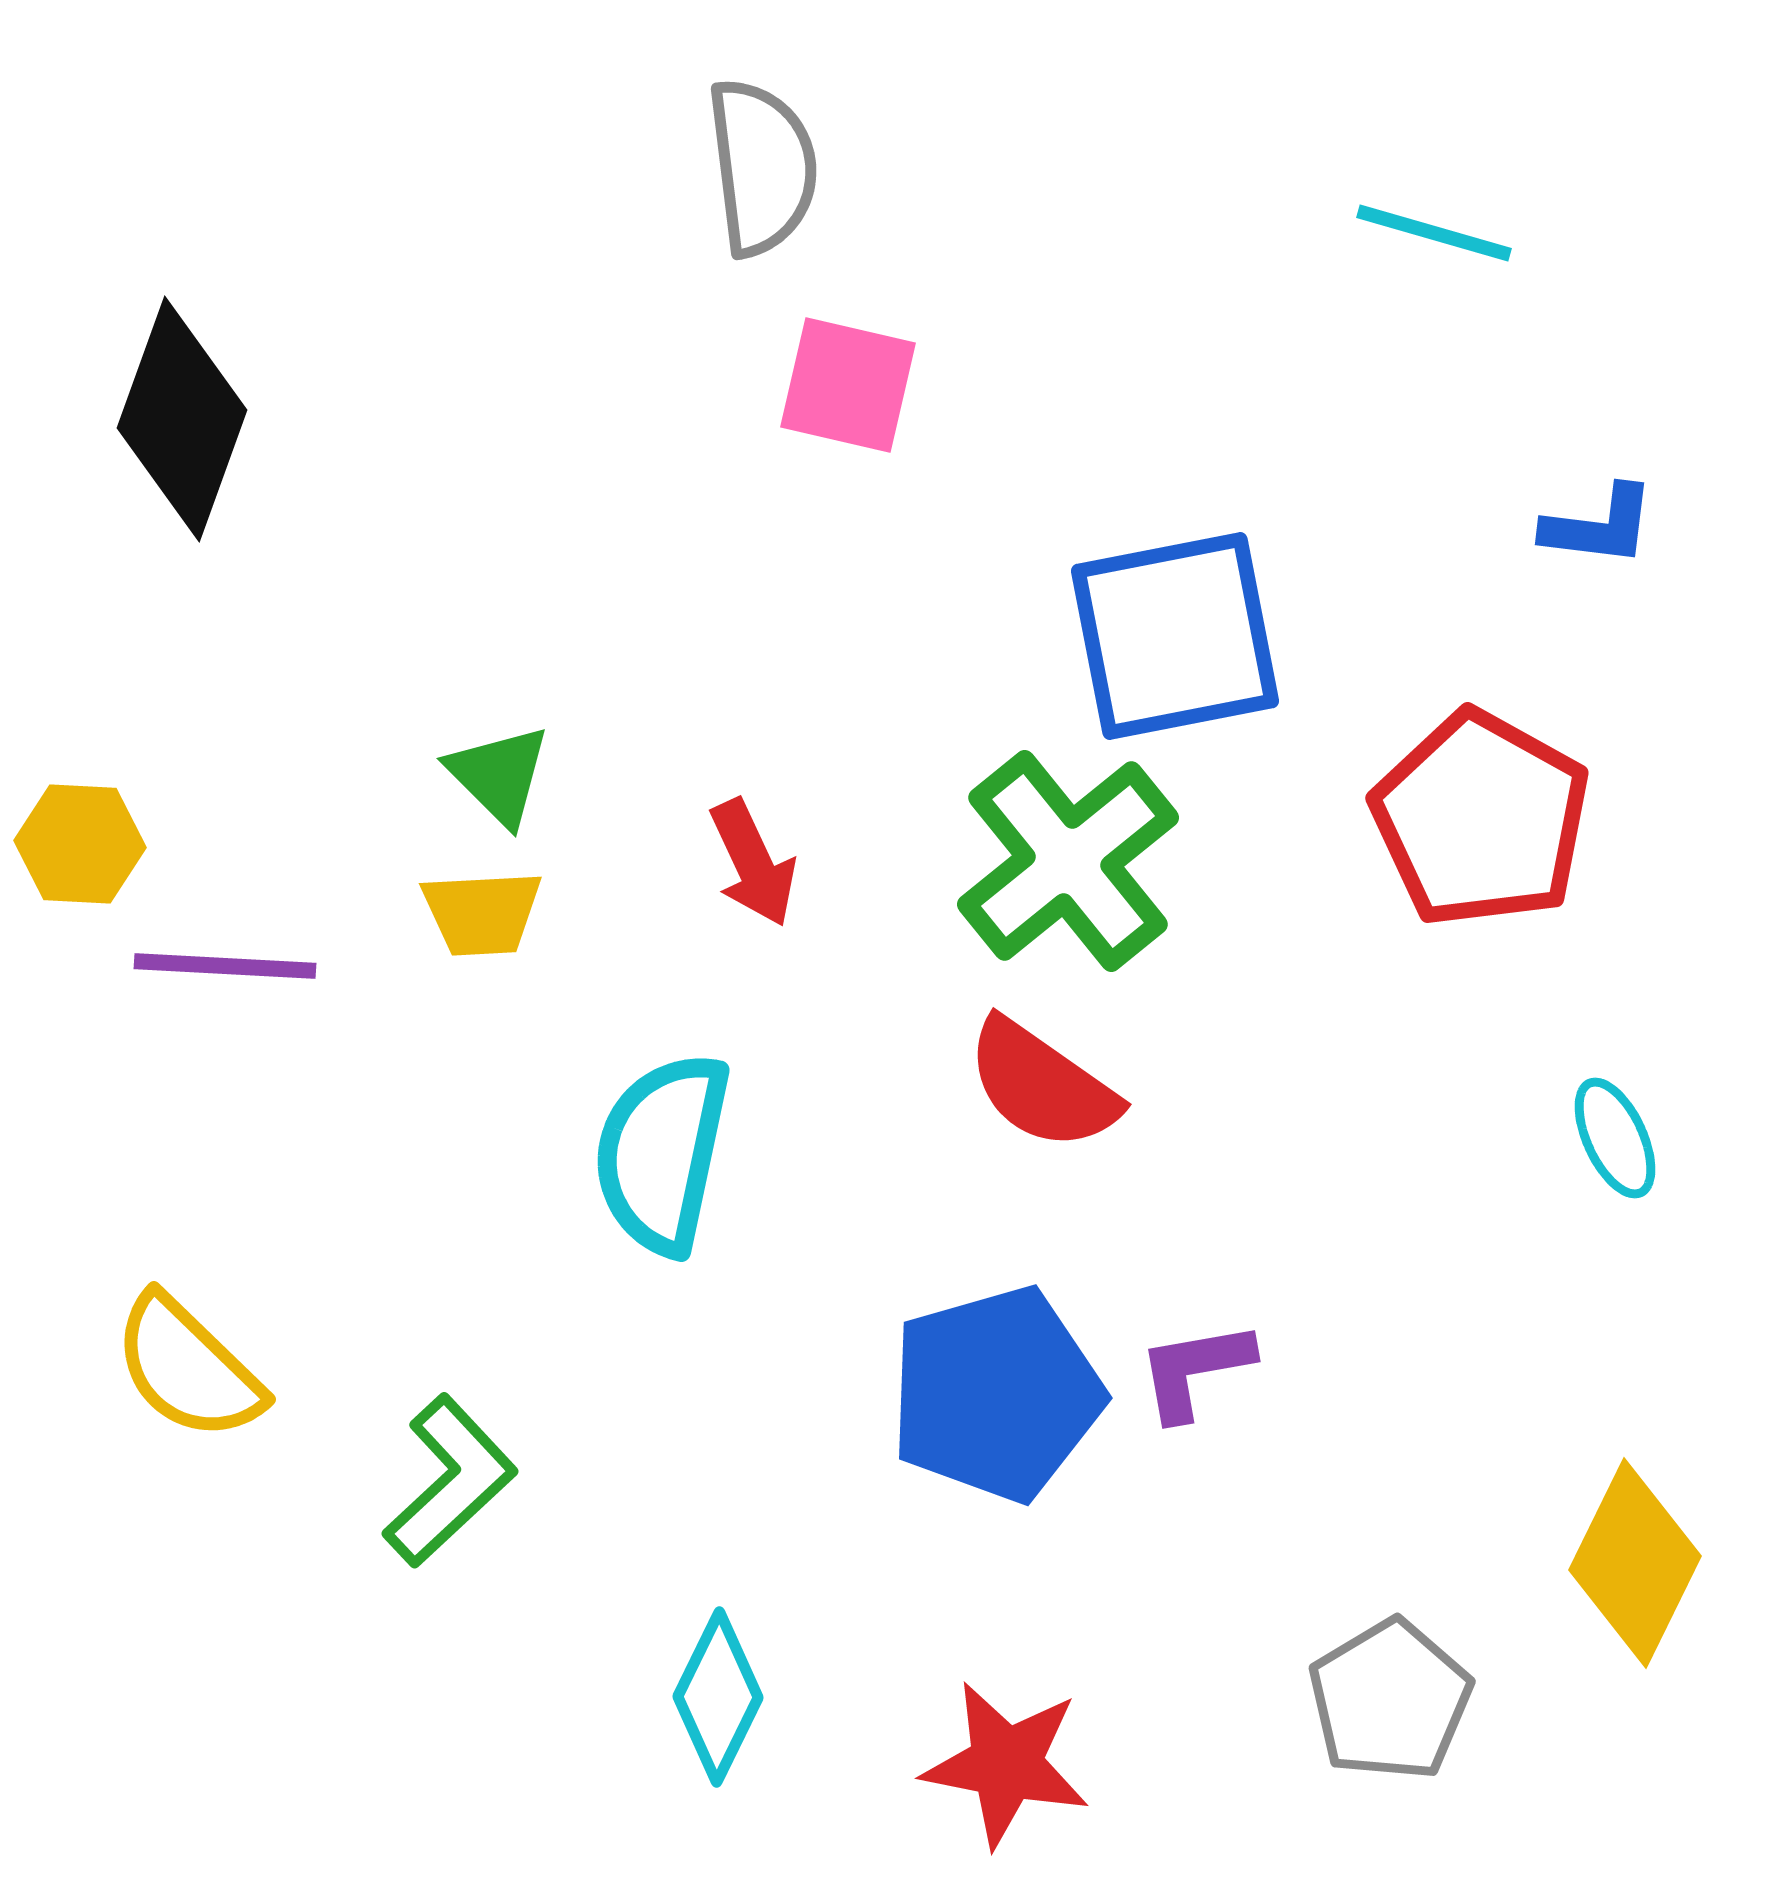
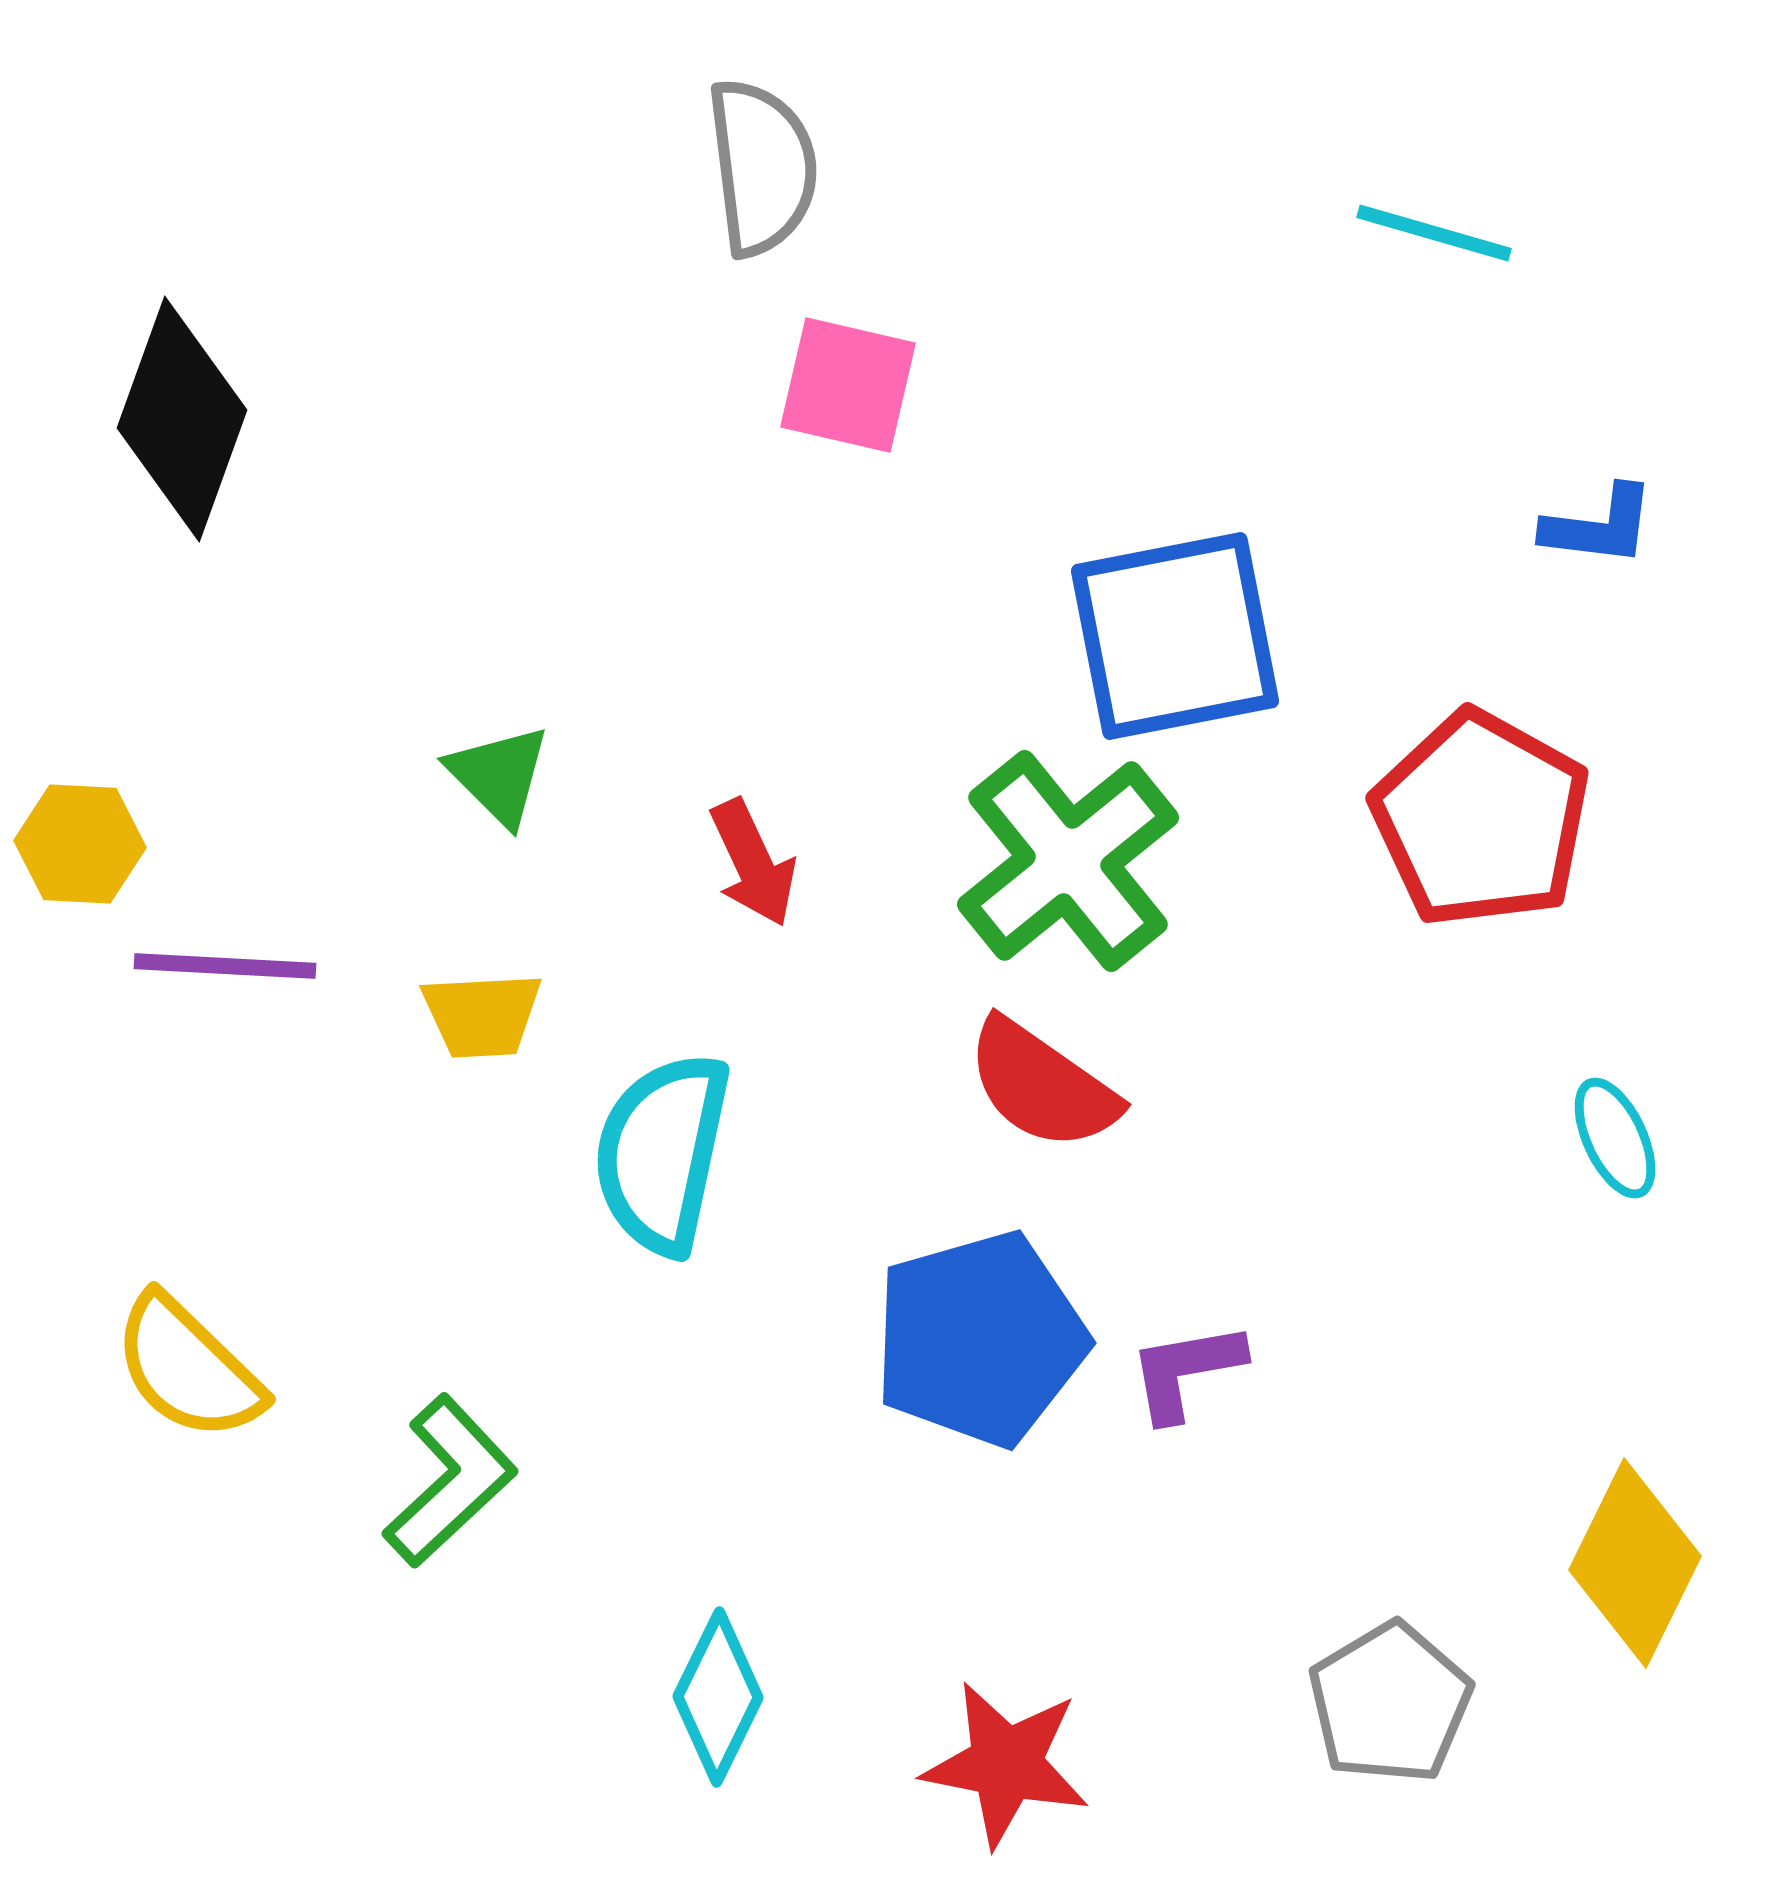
yellow trapezoid: moved 102 px down
purple L-shape: moved 9 px left, 1 px down
blue pentagon: moved 16 px left, 55 px up
gray pentagon: moved 3 px down
